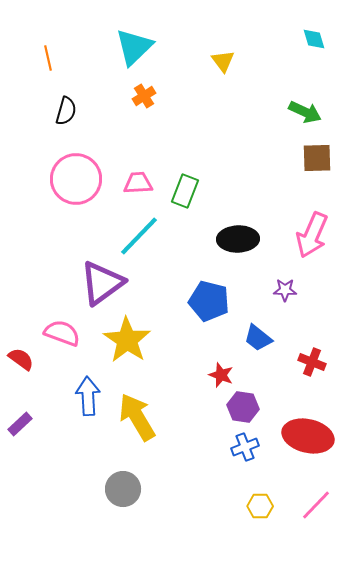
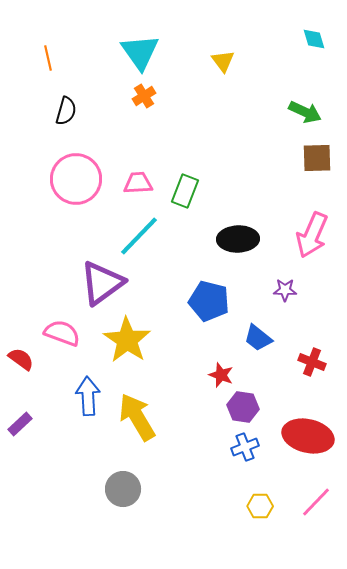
cyan triangle: moved 6 px right, 5 px down; rotated 21 degrees counterclockwise
pink line: moved 3 px up
